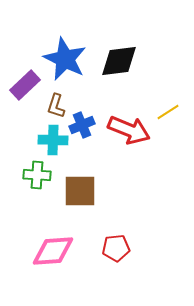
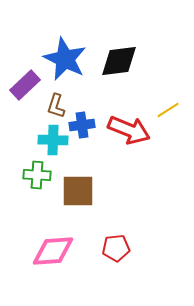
yellow line: moved 2 px up
blue cross: rotated 15 degrees clockwise
brown square: moved 2 px left
